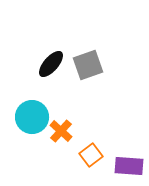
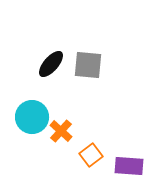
gray square: rotated 24 degrees clockwise
